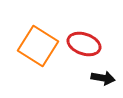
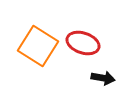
red ellipse: moved 1 px left, 1 px up
